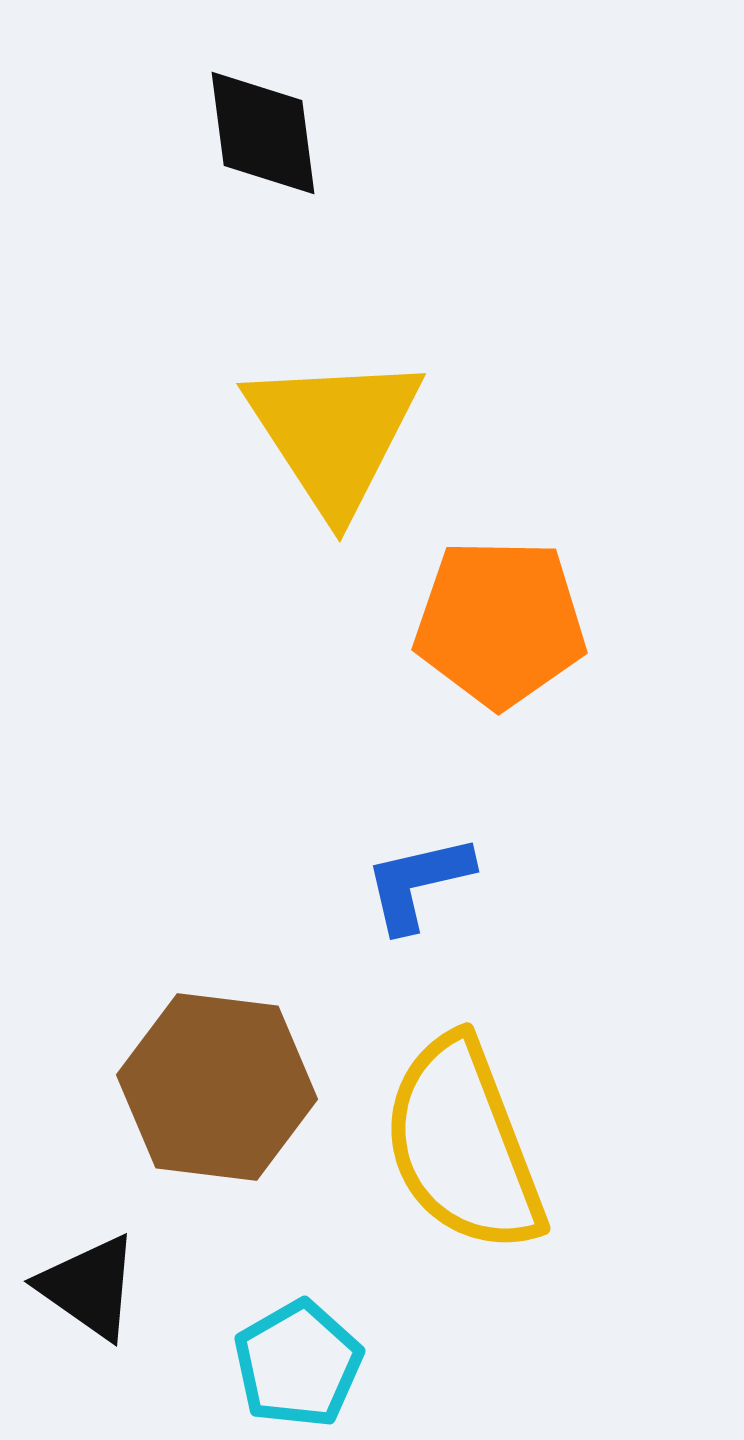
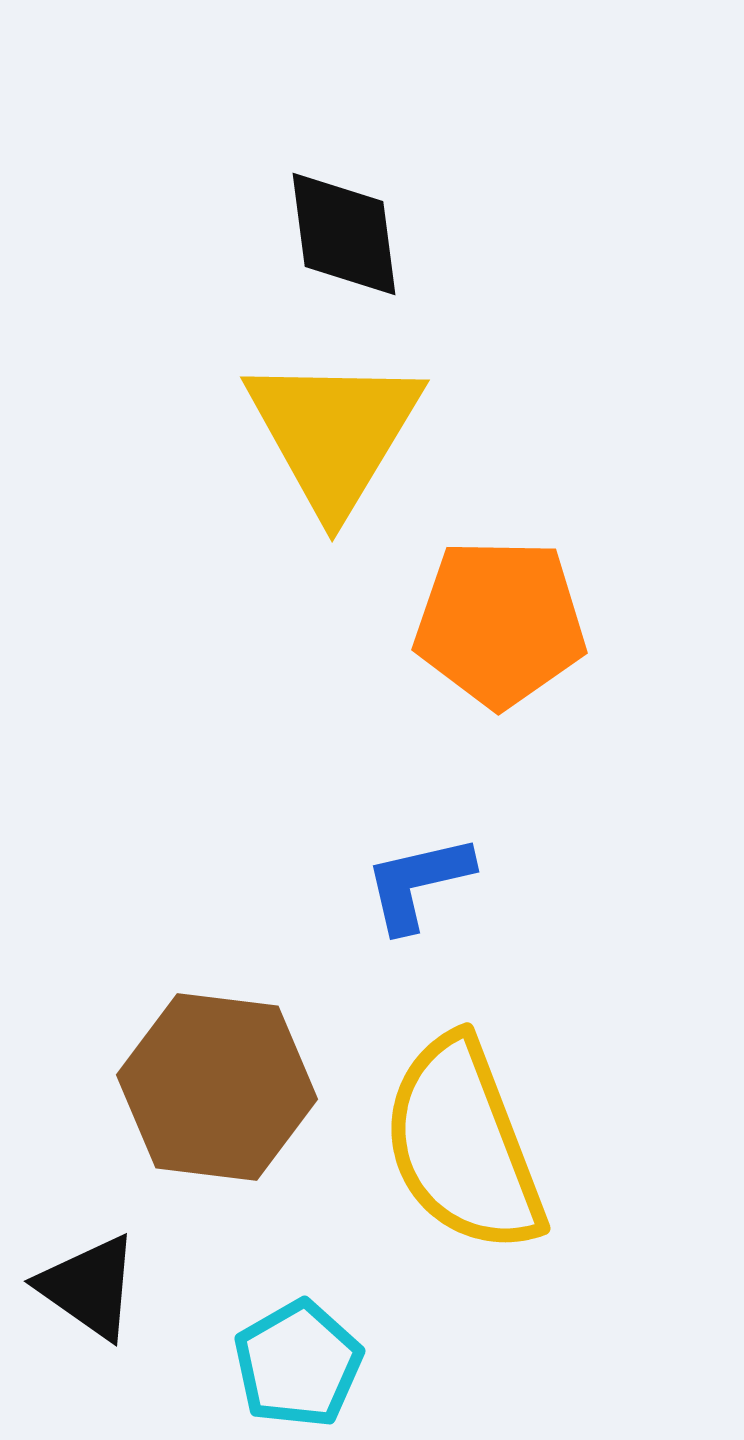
black diamond: moved 81 px right, 101 px down
yellow triangle: rotated 4 degrees clockwise
